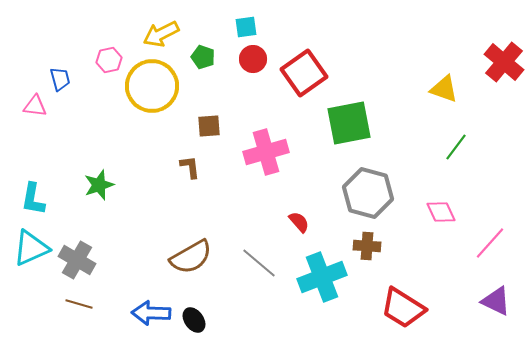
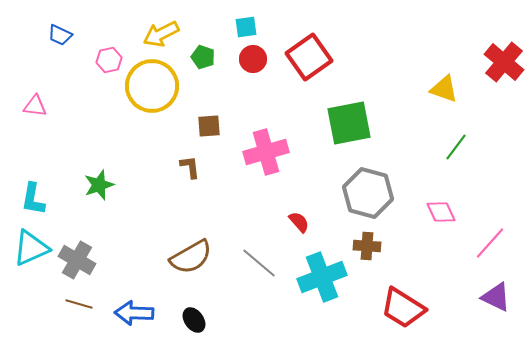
red square: moved 5 px right, 16 px up
blue trapezoid: moved 44 px up; rotated 130 degrees clockwise
purple triangle: moved 4 px up
blue arrow: moved 17 px left
